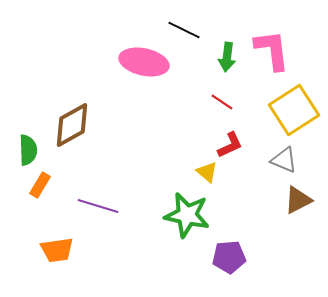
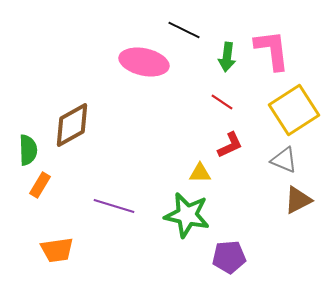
yellow triangle: moved 7 px left, 1 px down; rotated 40 degrees counterclockwise
purple line: moved 16 px right
